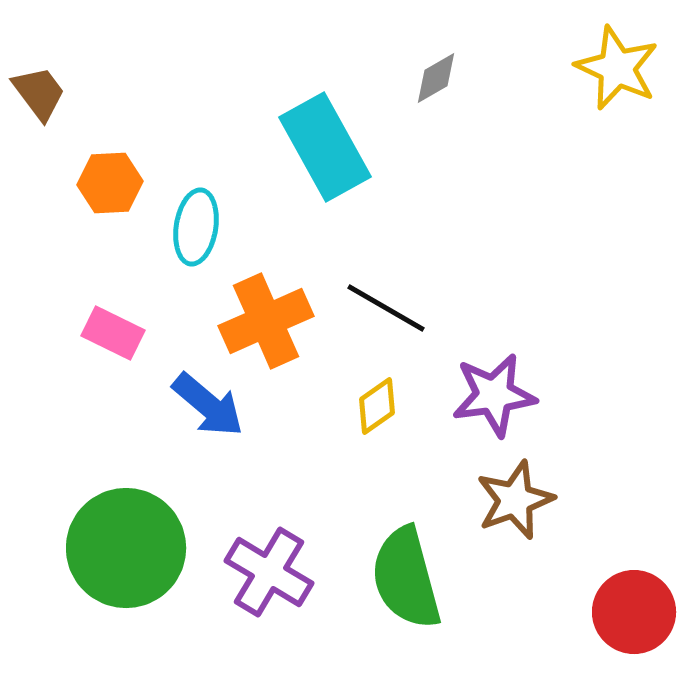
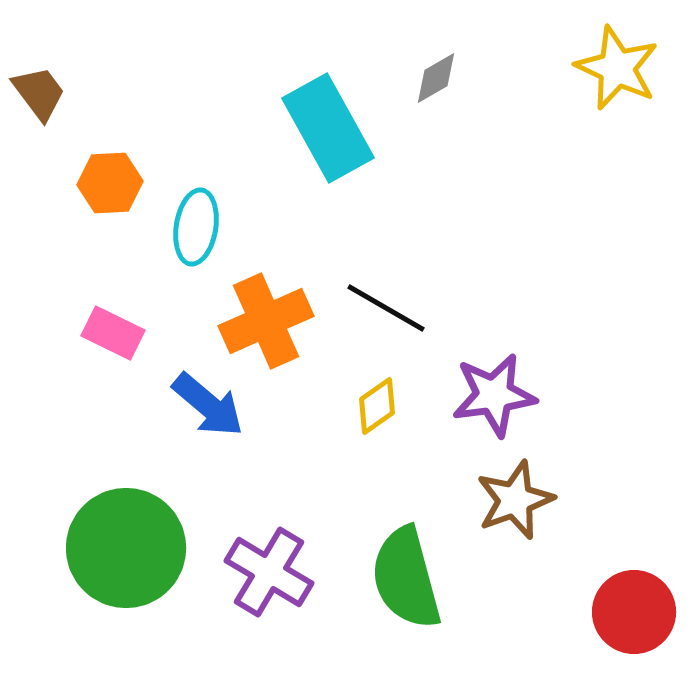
cyan rectangle: moved 3 px right, 19 px up
